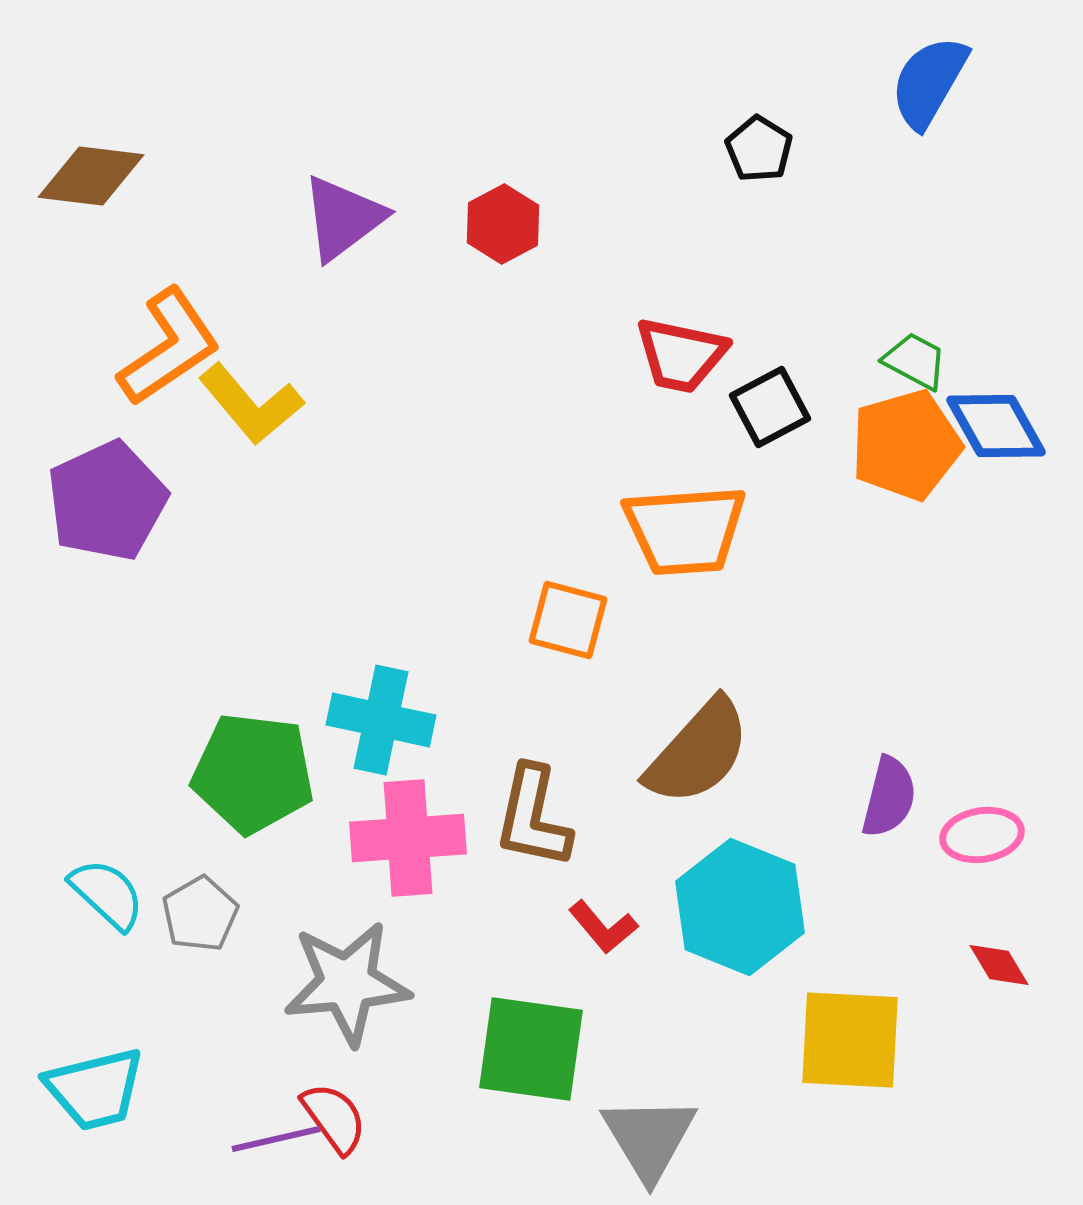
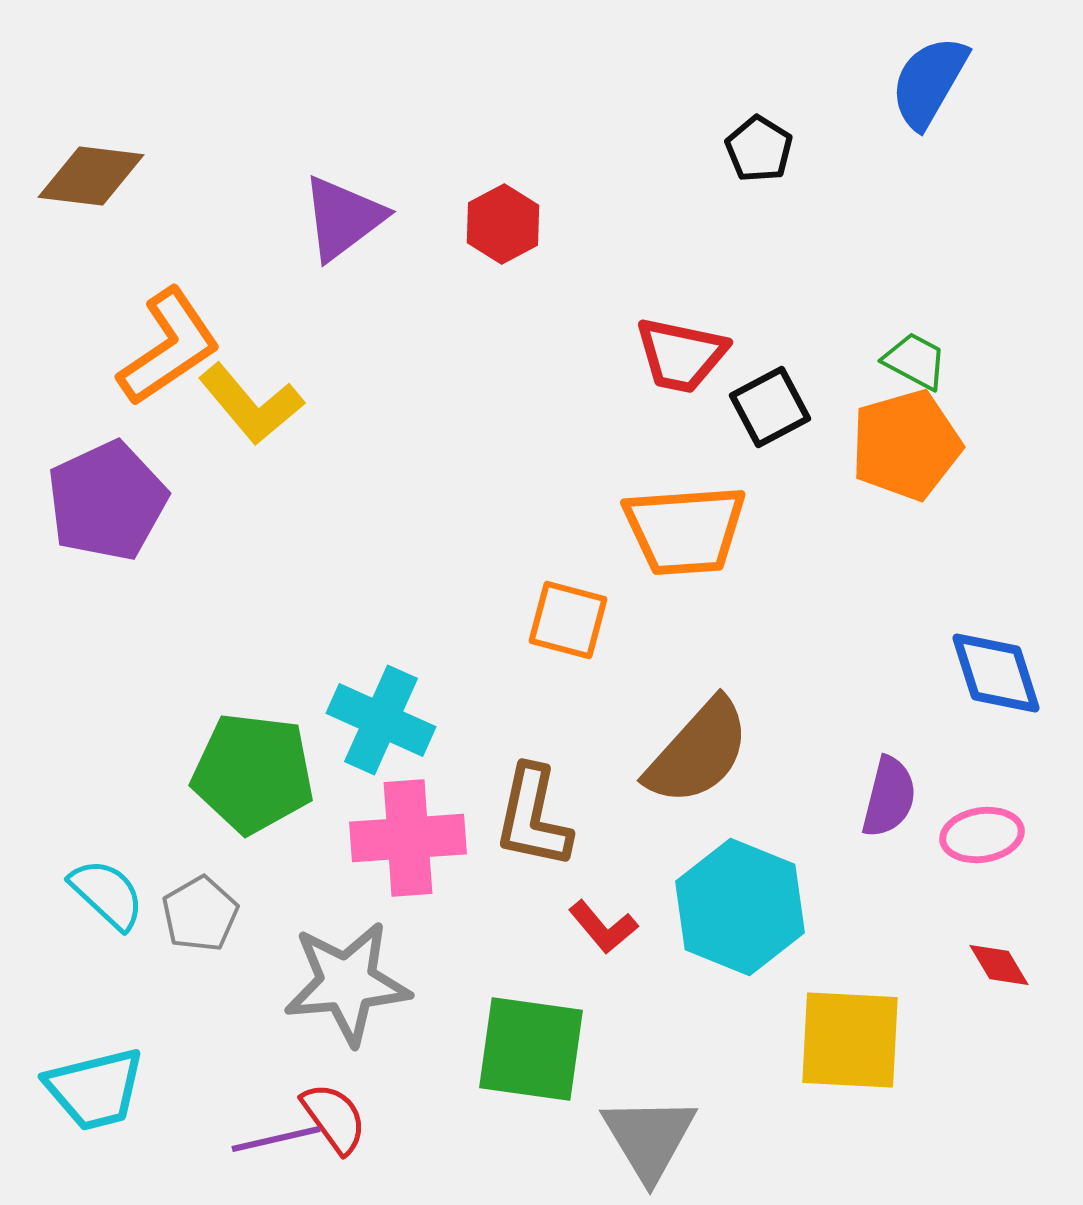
blue diamond: moved 247 px down; rotated 12 degrees clockwise
cyan cross: rotated 12 degrees clockwise
